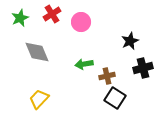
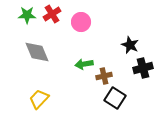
green star: moved 7 px right, 3 px up; rotated 24 degrees clockwise
black star: moved 4 px down; rotated 24 degrees counterclockwise
brown cross: moved 3 px left
